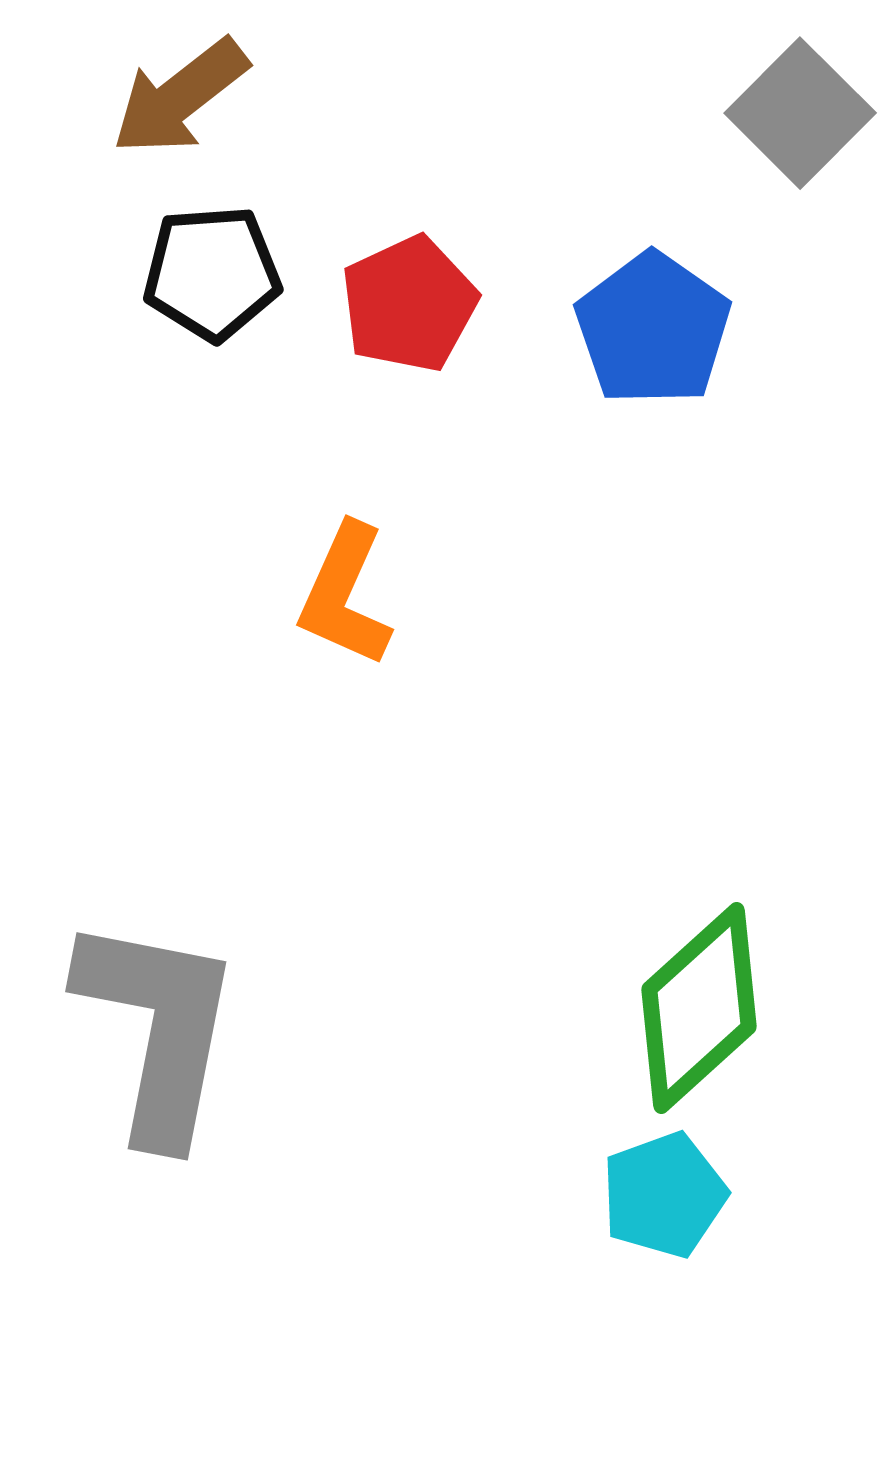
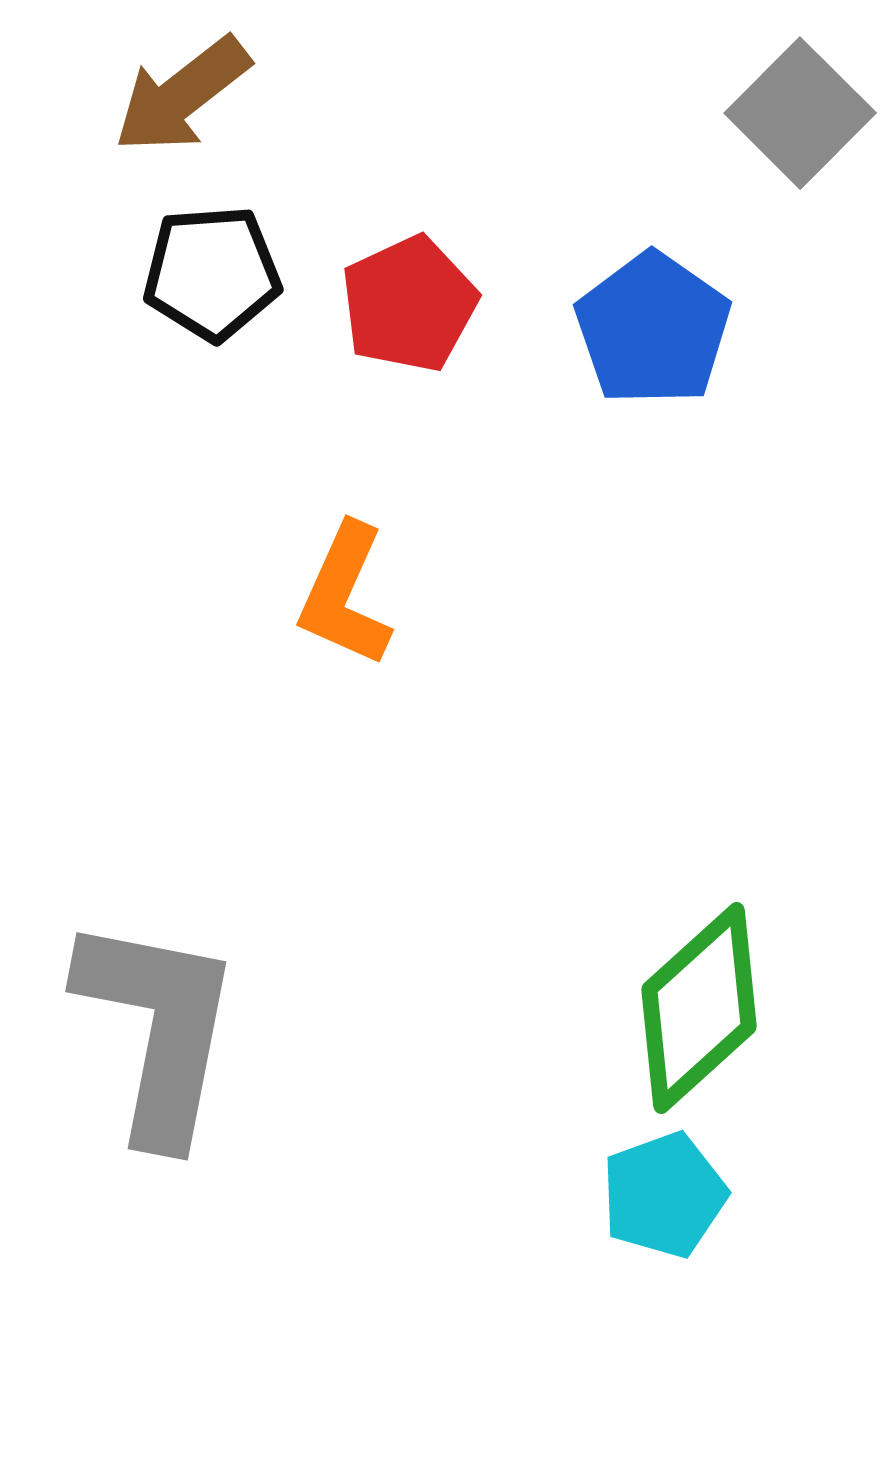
brown arrow: moved 2 px right, 2 px up
